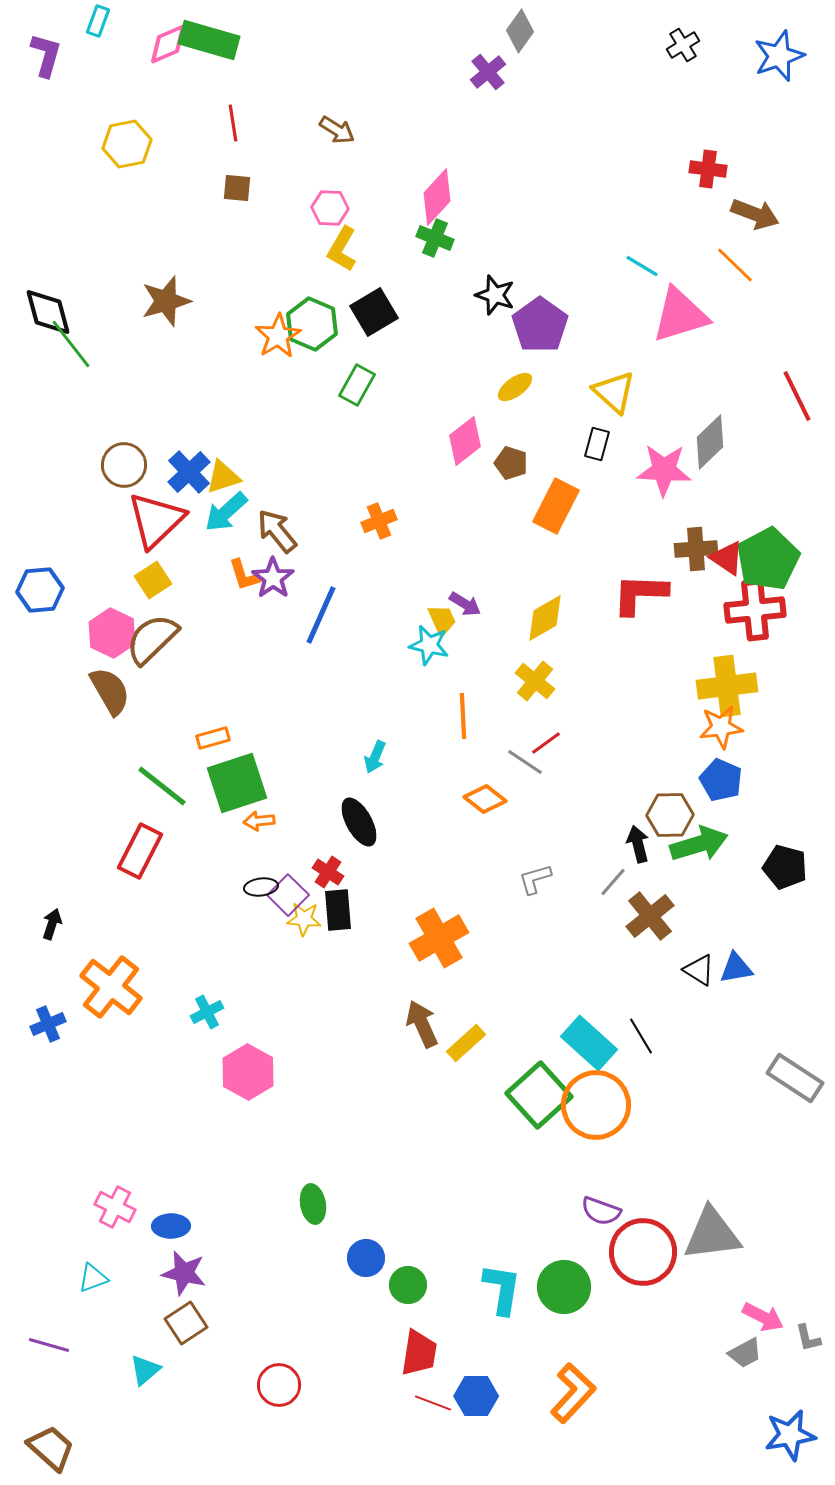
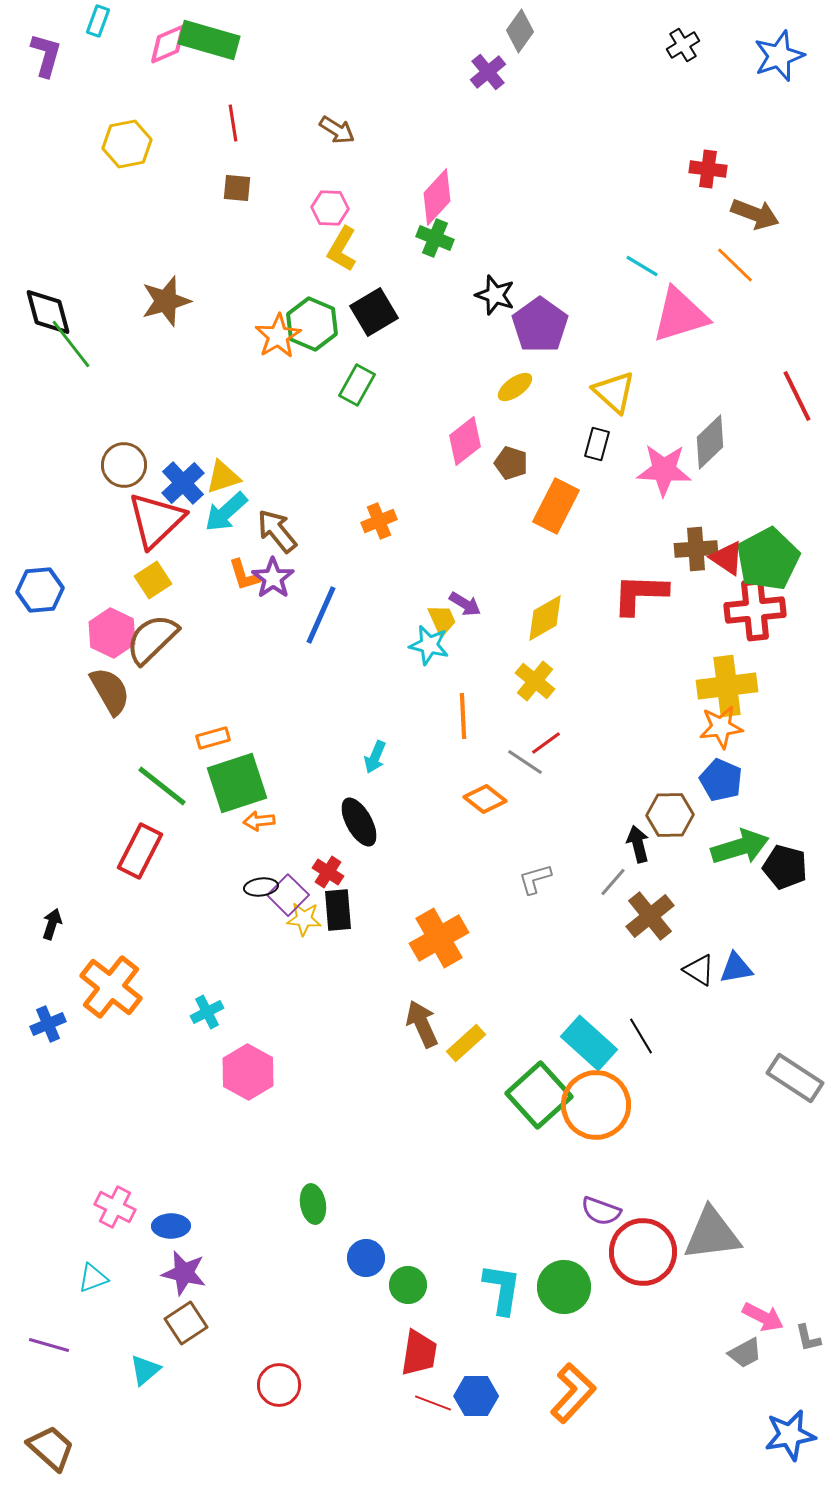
blue cross at (189, 472): moved 6 px left, 11 px down
green arrow at (699, 844): moved 41 px right, 3 px down
